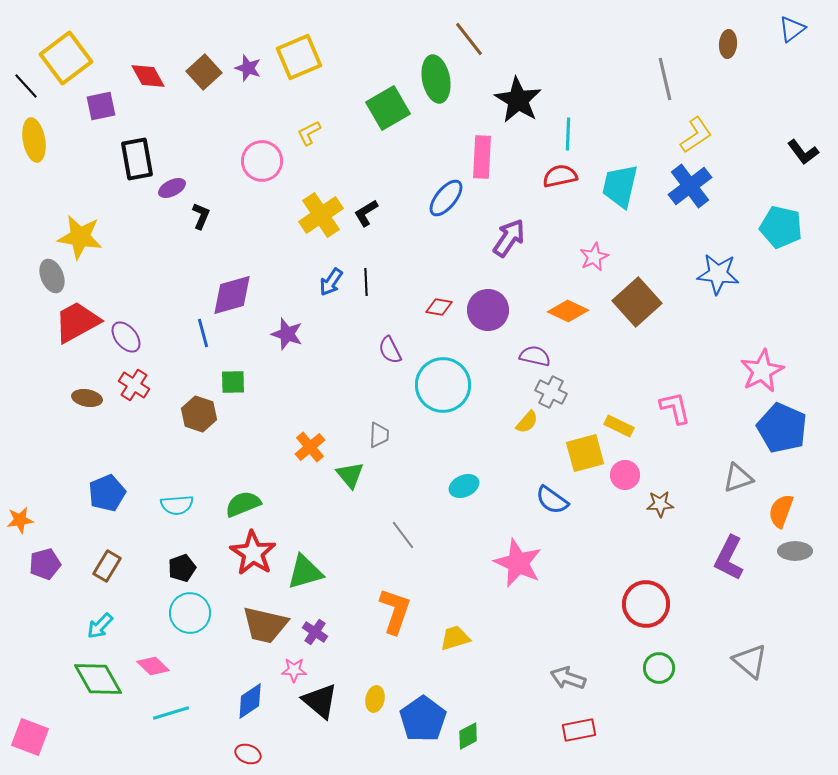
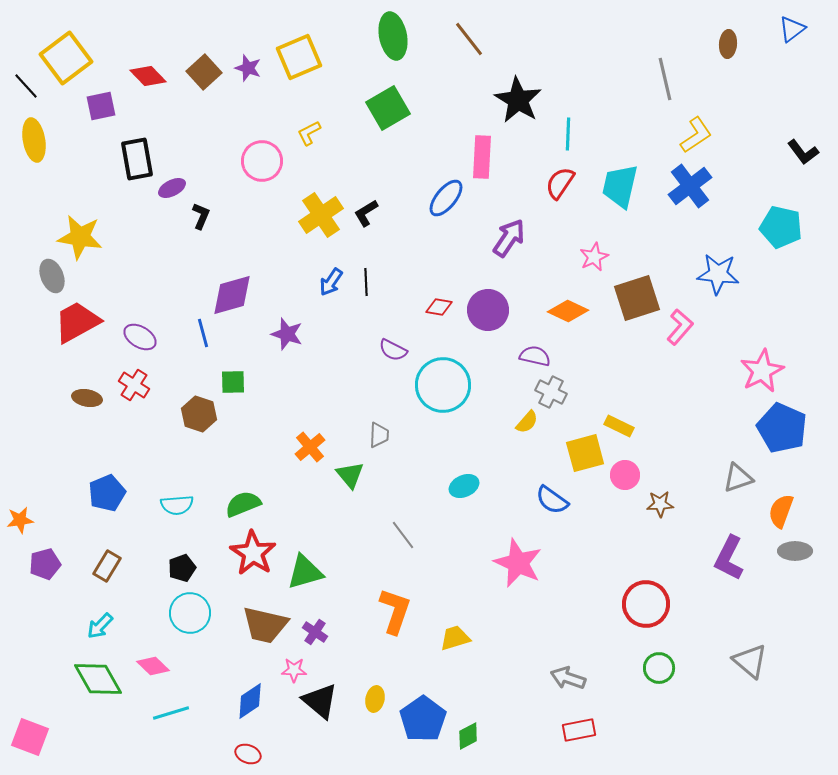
red diamond at (148, 76): rotated 15 degrees counterclockwise
green ellipse at (436, 79): moved 43 px left, 43 px up
red semicircle at (560, 176): moved 7 px down; rotated 44 degrees counterclockwise
brown square at (637, 302): moved 4 px up; rotated 24 degrees clockwise
purple ellipse at (126, 337): moved 14 px right; rotated 20 degrees counterclockwise
purple semicircle at (390, 350): moved 3 px right; rotated 36 degrees counterclockwise
pink L-shape at (675, 408): moved 5 px right, 81 px up; rotated 54 degrees clockwise
